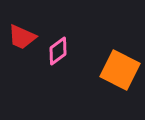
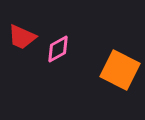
pink diamond: moved 2 px up; rotated 8 degrees clockwise
